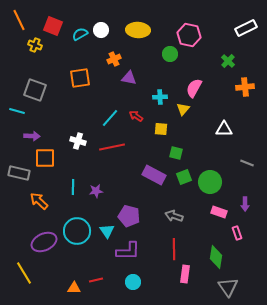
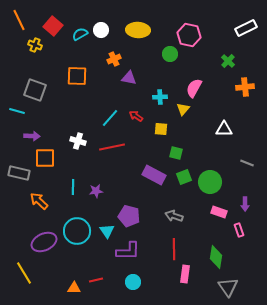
red square at (53, 26): rotated 18 degrees clockwise
orange square at (80, 78): moved 3 px left, 2 px up; rotated 10 degrees clockwise
pink rectangle at (237, 233): moved 2 px right, 3 px up
